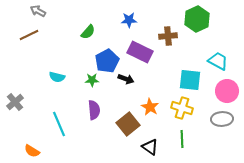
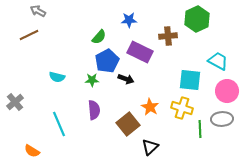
green semicircle: moved 11 px right, 5 px down
green line: moved 18 px right, 10 px up
black triangle: rotated 42 degrees clockwise
